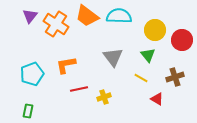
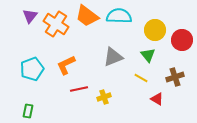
gray triangle: rotated 45 degrees clockwise
orange L-shape: rotated 15 degrees counterclockwise
cyan pentagon: moved 5 px up
